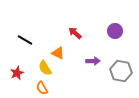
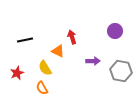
red arrow: moved 3 px left, 4 px down; rotated 32 degrees clockwise
black line: rotated 42 degrees counterclockwise
orange triangle: moved 2 px up
